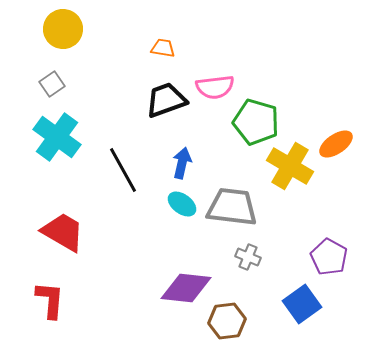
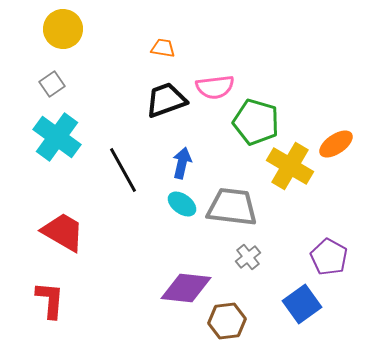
gray cross: rotated 30 degrees clockwise
